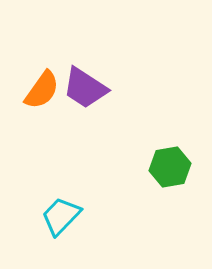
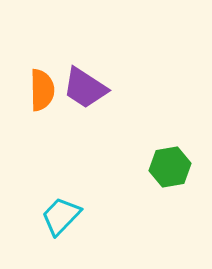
orange semicircle: rotated 36 degrees counterclockwise
